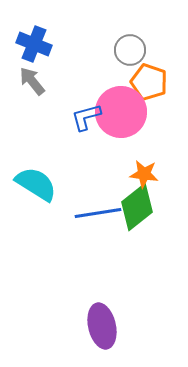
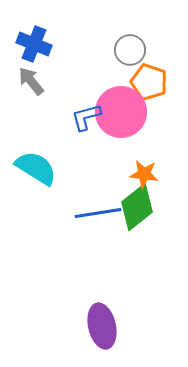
gray arrow: moved 1 px left
cyan semicircle: moved 16 px up
